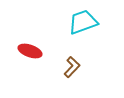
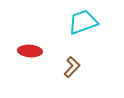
red ellipse: rotated 15 degrees counterclockwise
